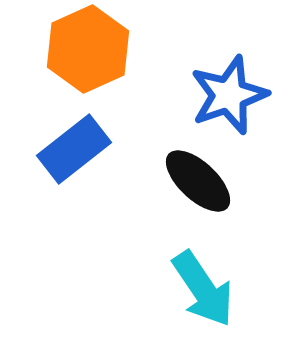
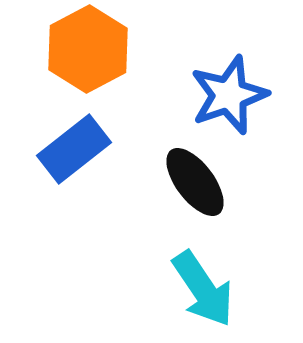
orange hexagon: rotated 4 degrees counterclockwise
black ellipse: moved 3 px left, 1 px down; rotated 10 degrees clockwise
